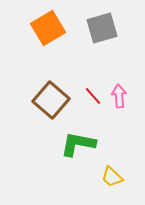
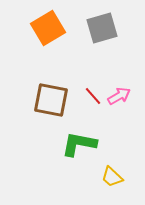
pink arrow: rotated 65 degrees clockwise
brown square: rotated 30 degrees counterclockwise
green L-shape: moved 1 px right
